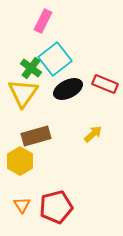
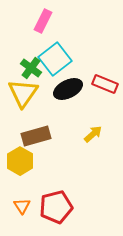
orange triangle: moved 1 px down
